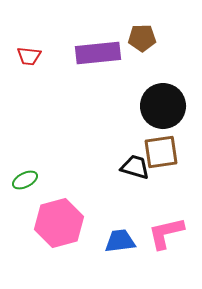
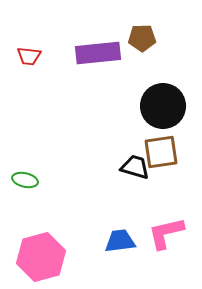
green ellipse: rotated 40 degrees clockwise
pink hexagon: moved 18 px left, 34 px down
